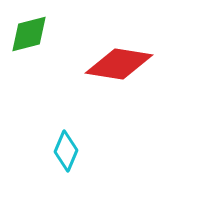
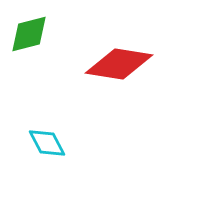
cyan diamond: moved 19 px left, 8 px up; rotated 51 degrees counterclockwise
